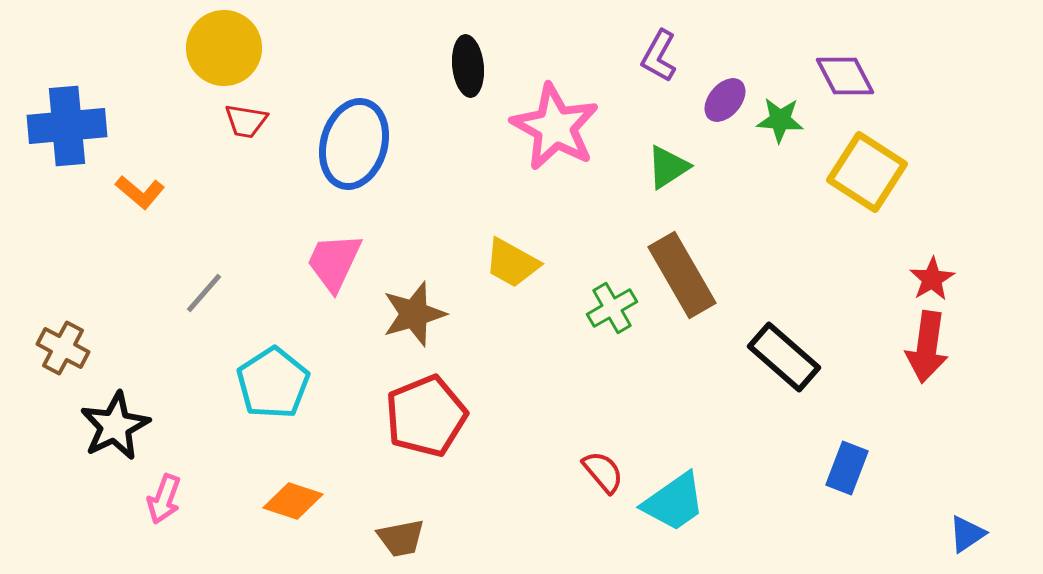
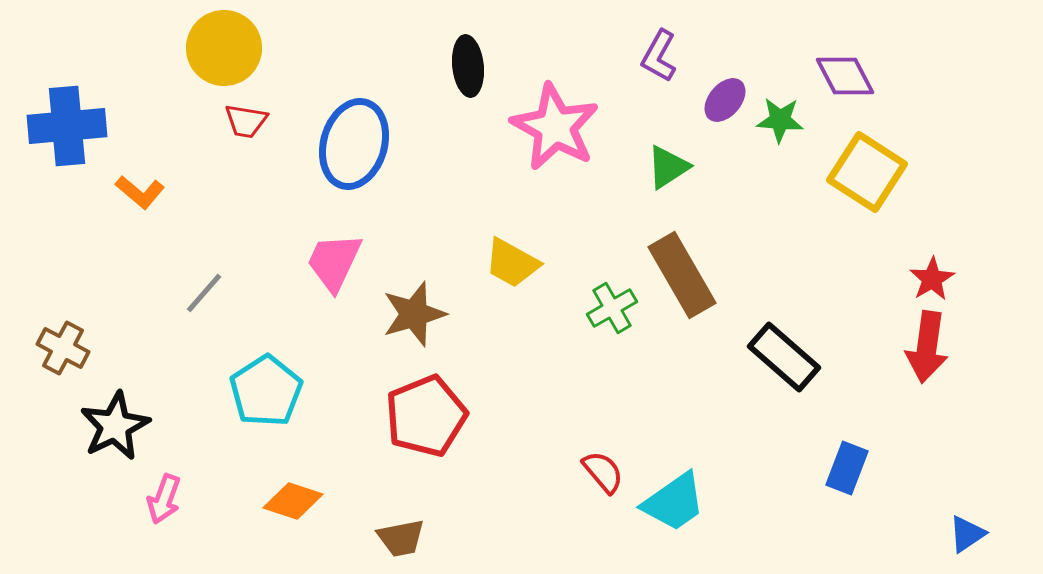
cyan pentagon: moved 7 px left, 8 px down
